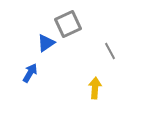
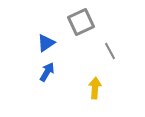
gray square: moved 13 px right, 2 px up
blue arrow: moved 17 px right, 1 px up
